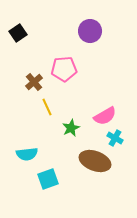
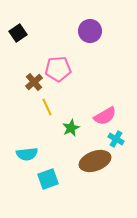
pink pentagon: moved 6 px left
cyan cross: moved 1 px right, 1 px down
brown ellipse: rotated 40 degrees counterclockwise
